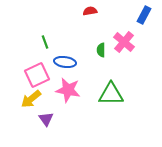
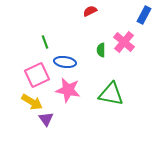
red semicircle: rotated 16 degrees counterclockwise
green triangle: rotated 12 degrees clockwise
yellow arrow: moved 1 px right, 3 px down; rotated 110 degrees counterclockwise
